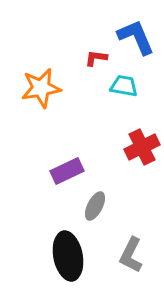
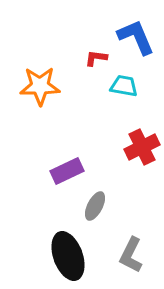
orange star: moved 1 px left, 2 px up; rotated 9 degrees clockwise
black ellipse: rotated 9 degrees counterclockwise
